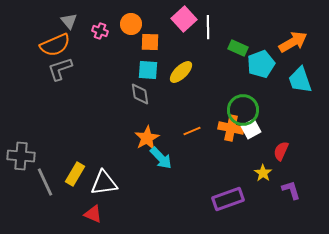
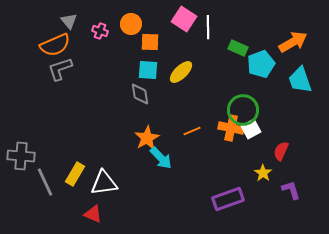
pink square: rotated 15 degrees counterclockwise
